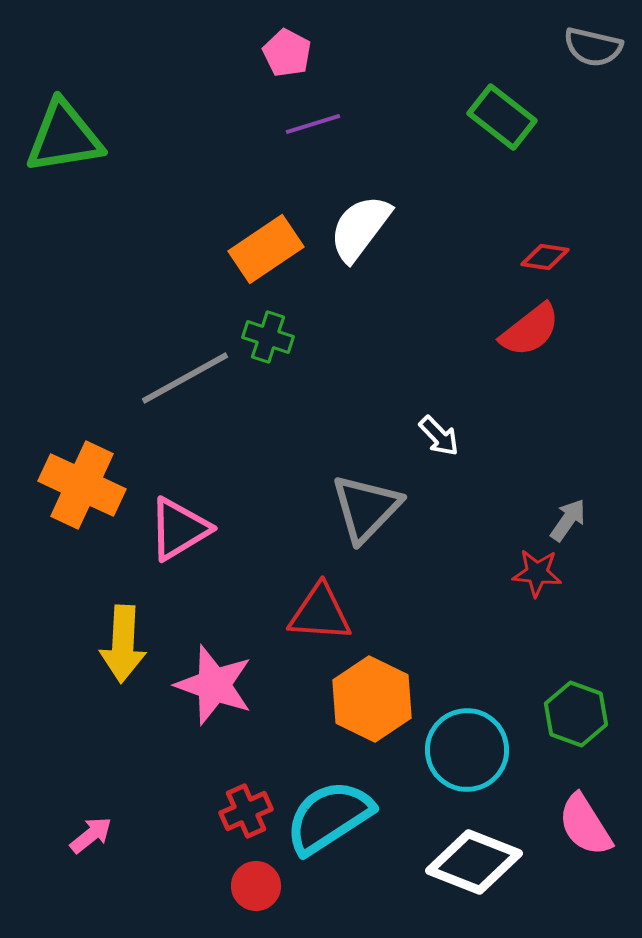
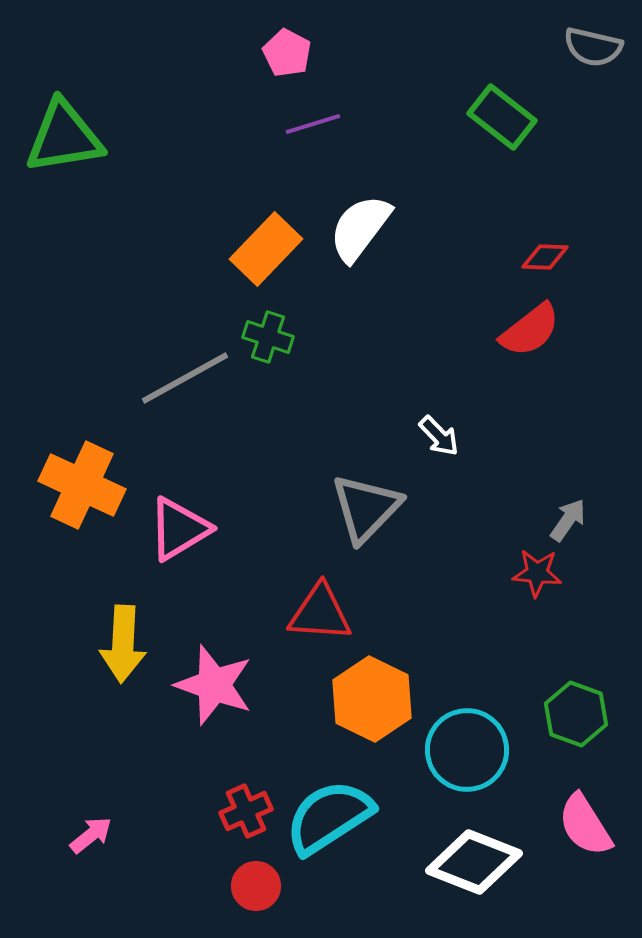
orange rectangle: rotated 12 degrees counterclockwise
red diamond: rotated 6 degrees counterclockwise
